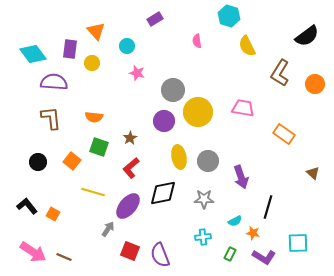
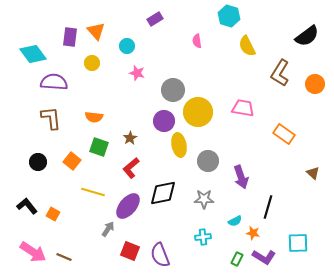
purple rectangle at (70, 49): moved 12 px up
yellow ellipse at (179, 157): moved 12 px up
green rectangle at (230, 254): moved 7 px right, 5 px down
